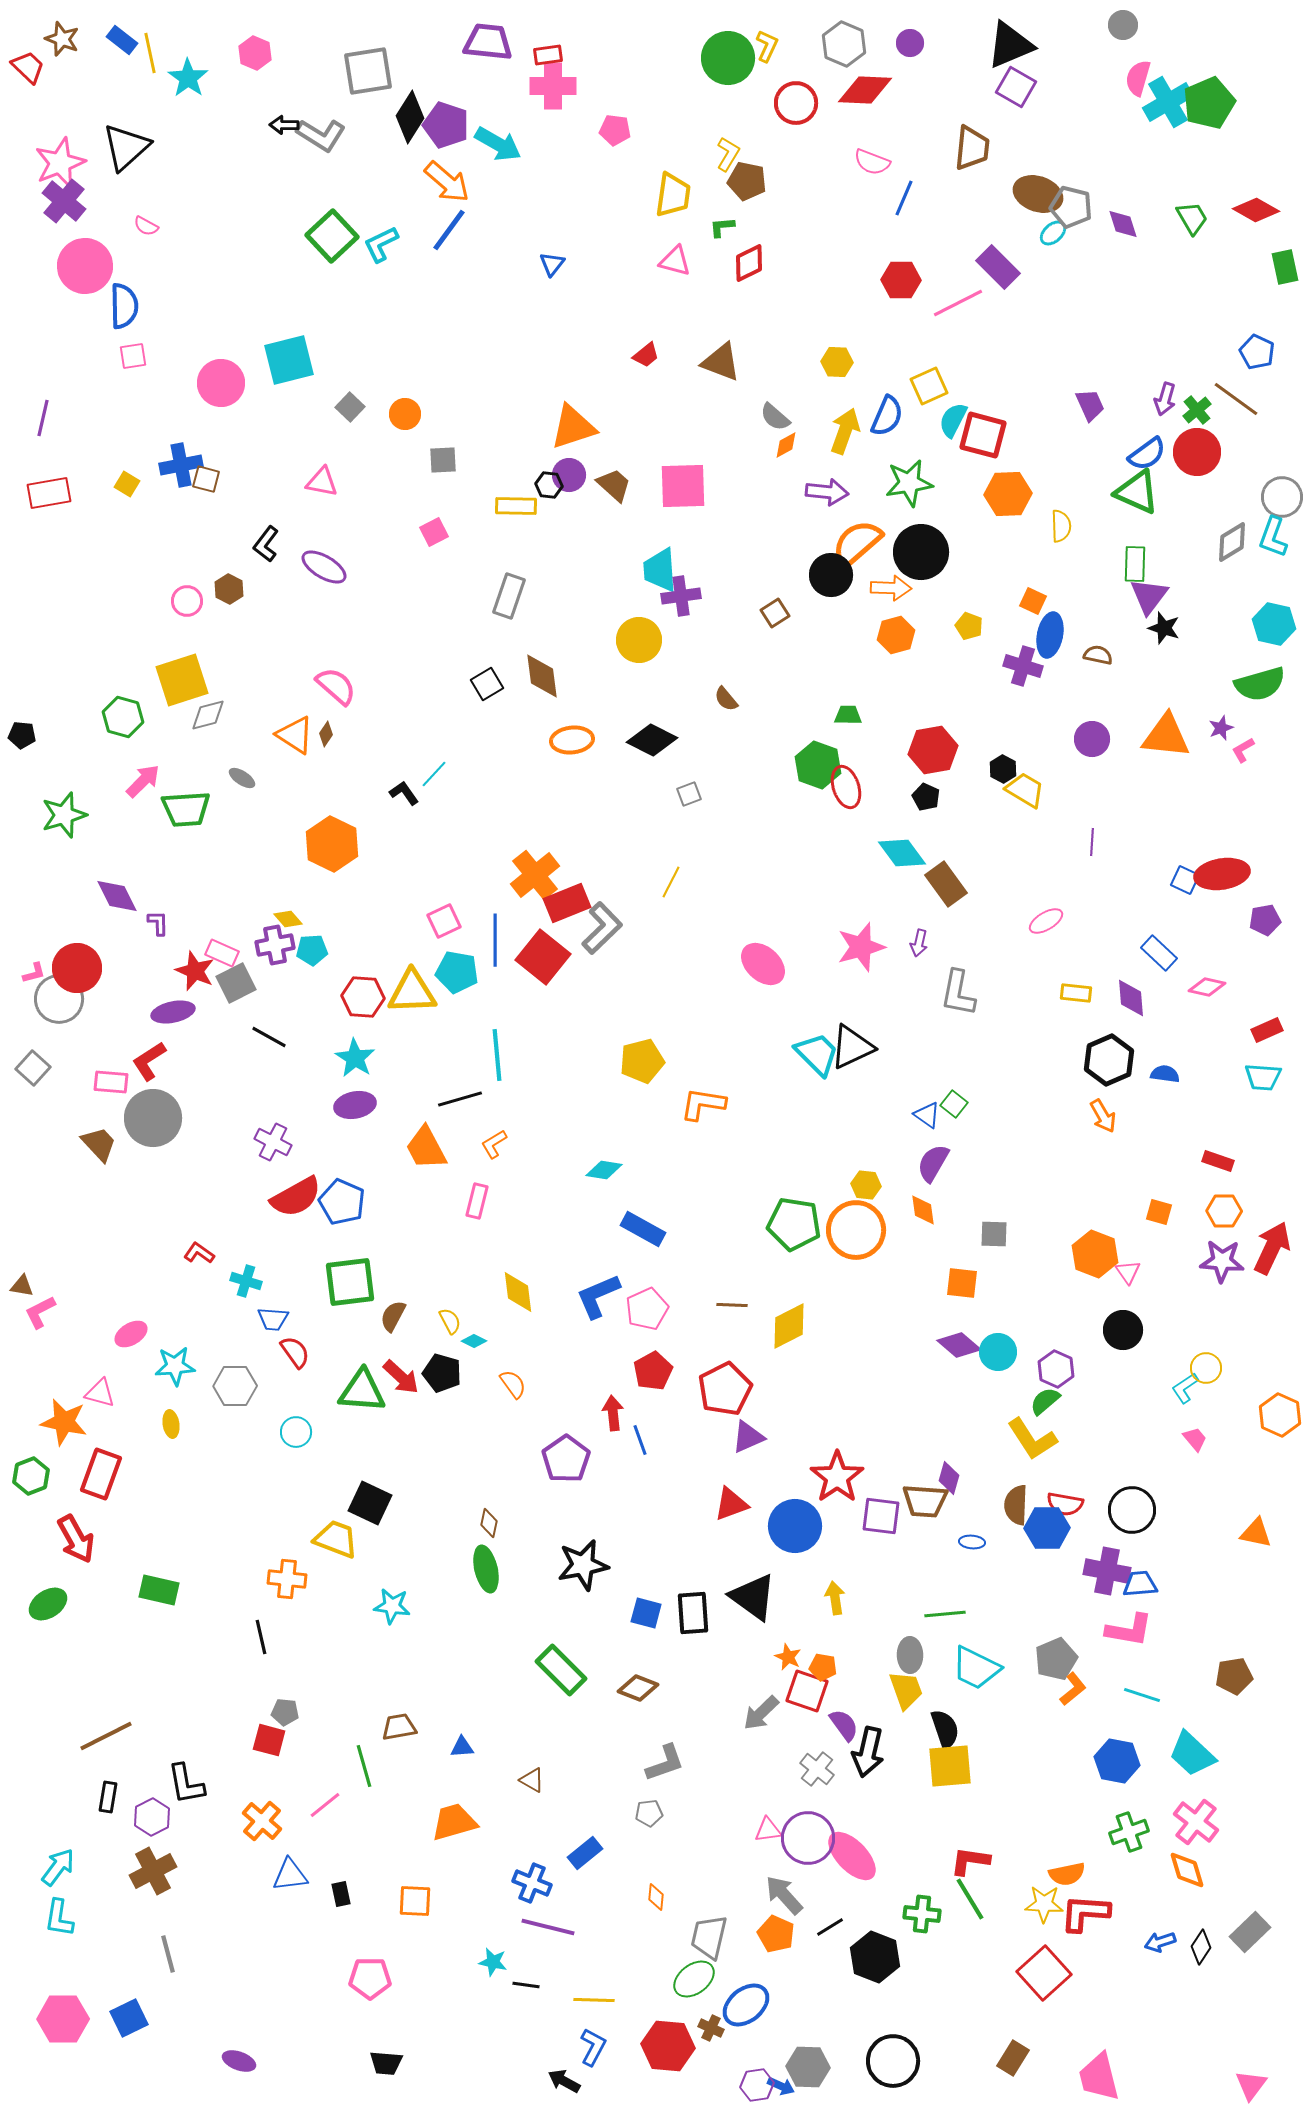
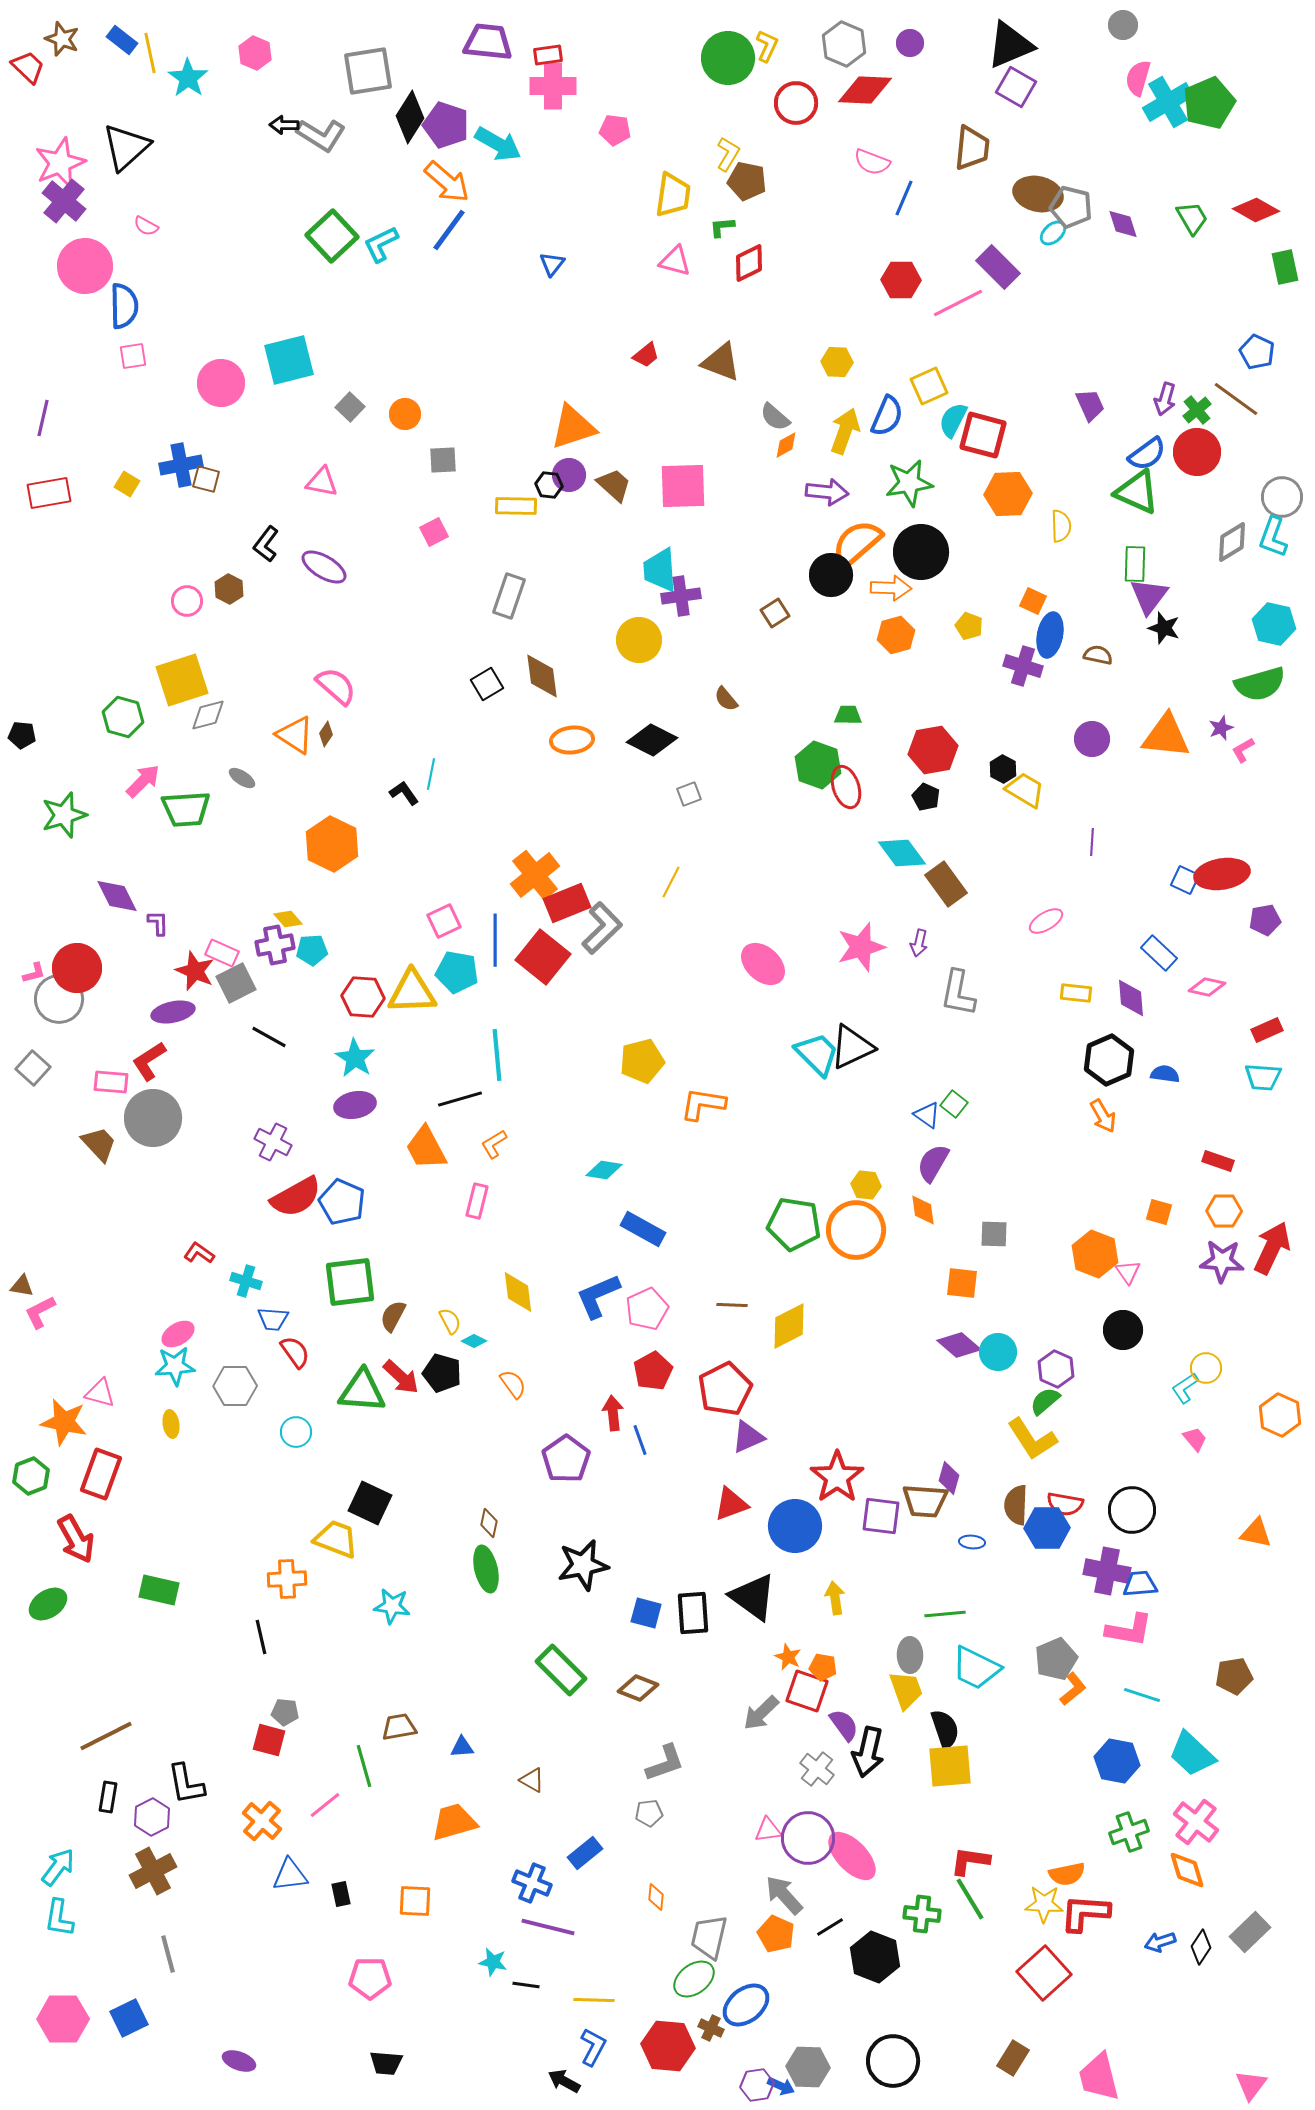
brown ellipse at (1038, 194): rotated 6 degrees counterclockwise
cyan line at (434, 774): moved 3 px left; rotated 32 degrees counterclockwise
pink ellipse at (131, 1334): moved 47 px right
orange cross at (287, 1579): rotated 9 degrees counterclockwise
